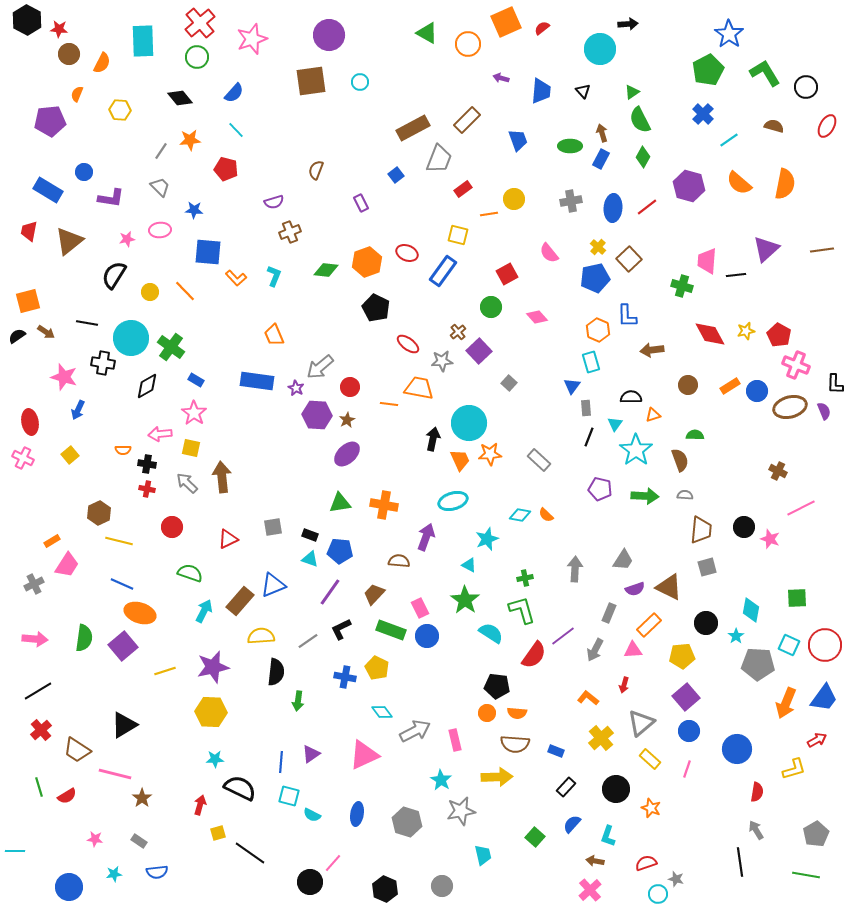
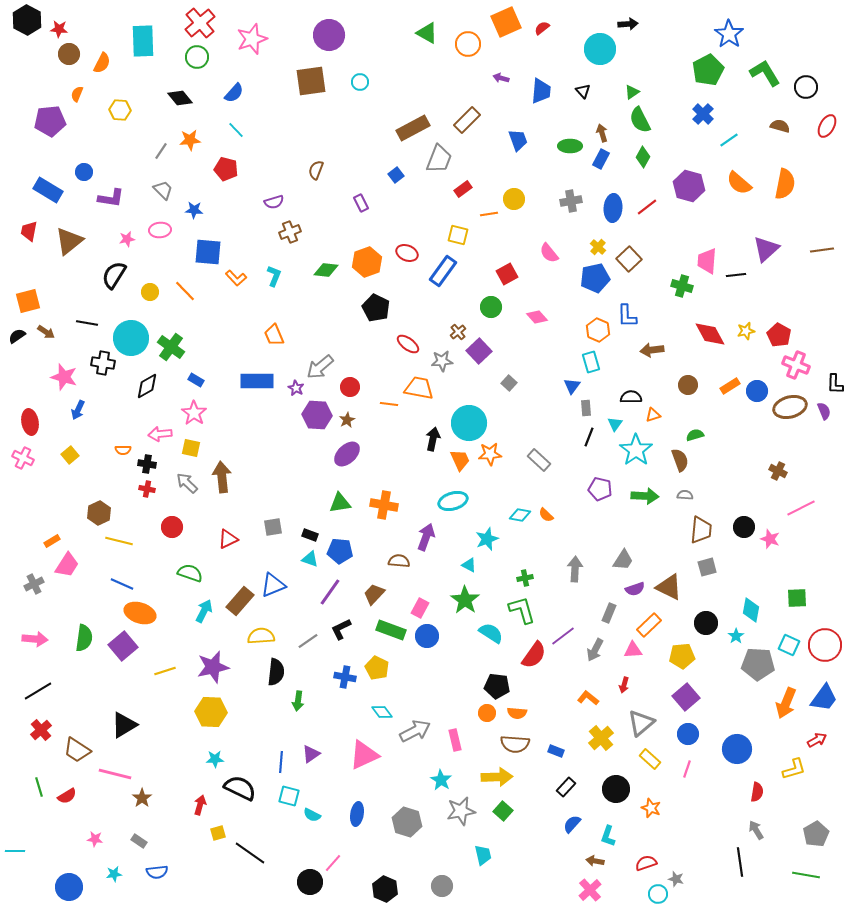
brown semicircle at (774, 126): moved 6 px right
gray trapezoid at (160, 187): moved 3 px right, 3 px down
blue rectangle at (257, 381): rotated 8 degrees counterclockwise
green semicircle at (695, 435): rotated 18 degrees counterclockwise
pink rectangle at (420, 608): rotated 54 degrees clockwise
blue circle at (689, 731): moved 1 px left, 3 px down
green square at (535, 837): moved 32 px left, 26 px up
